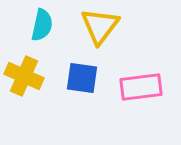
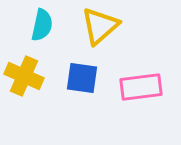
yellow triangle: rotated 12 degrees clockwise
